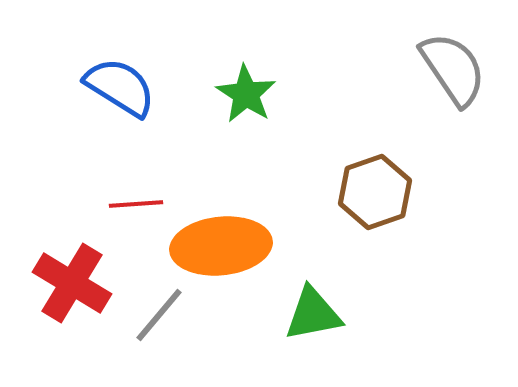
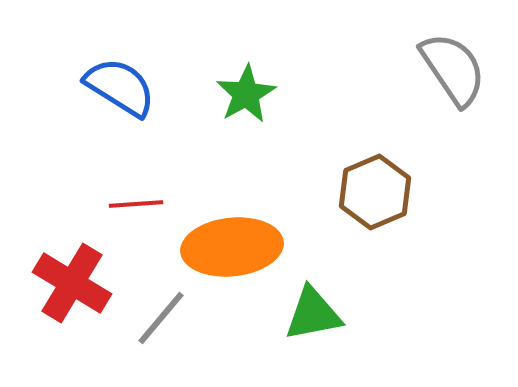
green star: rotated 10 degrees clockwise
brown hexagon: rotated 4 degrees counterclockwise
orange ellipse: moved 11 px right, 1 px down
gray line: moved 2 px right, 3 px down
